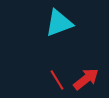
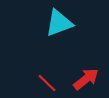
red line: moved 10 px left, 3 px down; rotated 15 degrees counterclockwise
